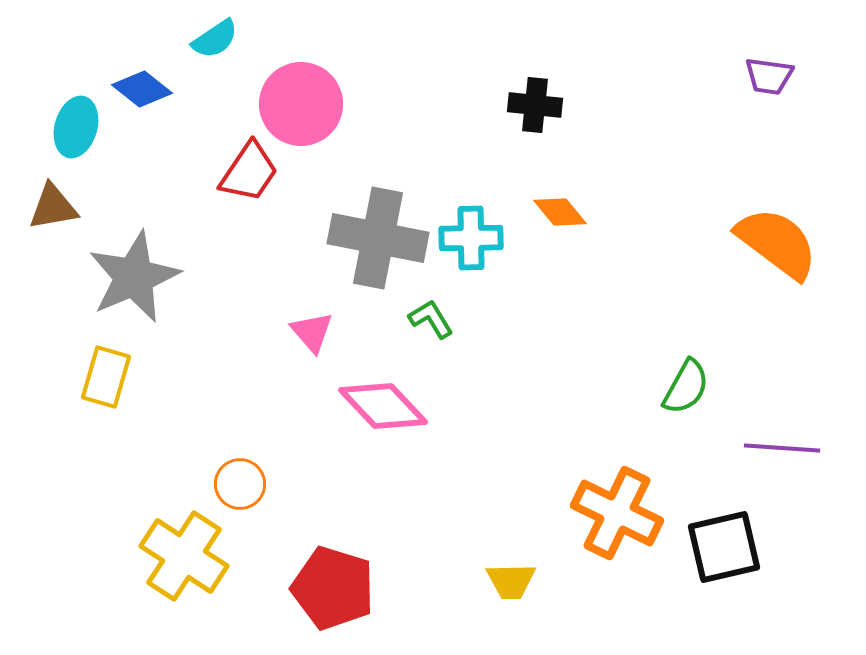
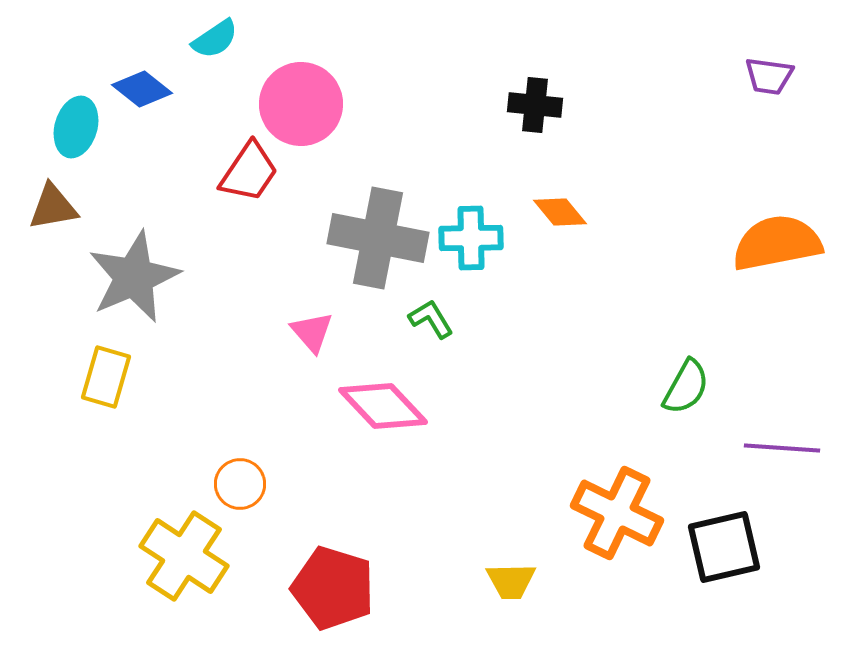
orange semicircle: rotated 48 degrees counterclockwise
